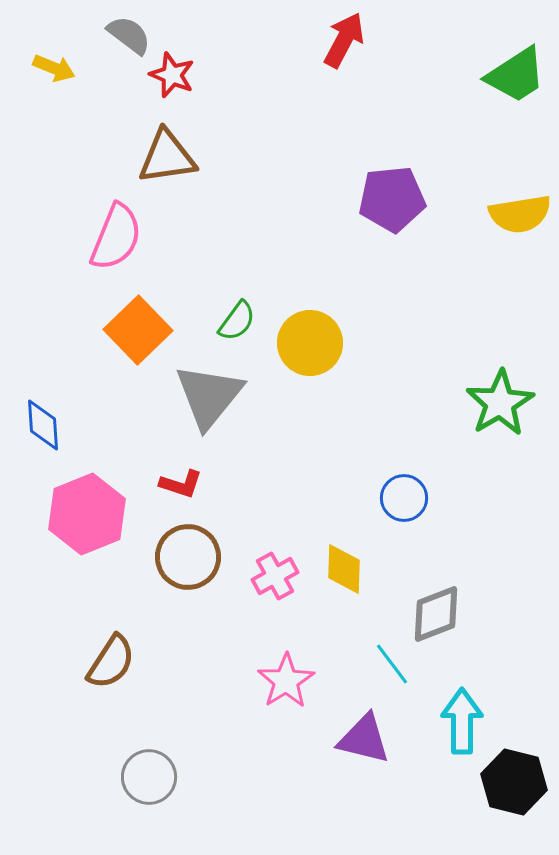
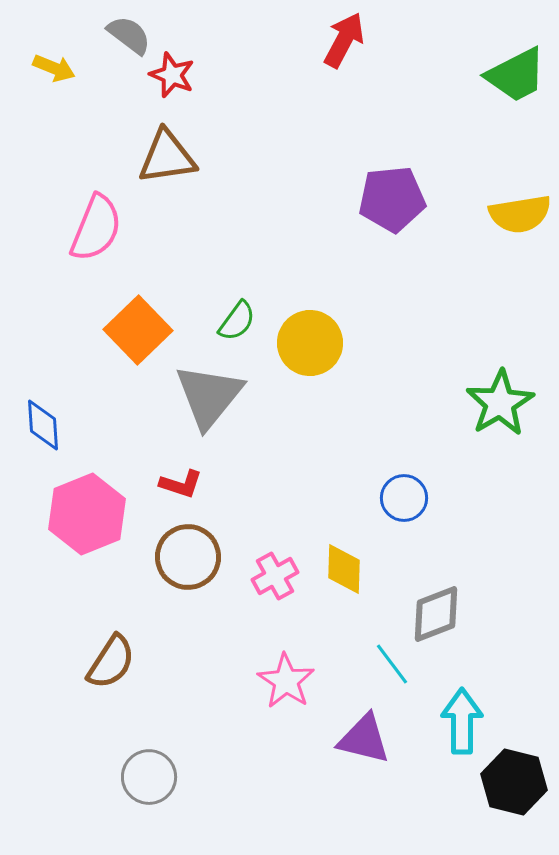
green trapezoid: rotated 6 degrees clockwise
pink semicircle: moved 20 px left, 9 px up
pink star: rotated 6 degrees counterclockwise
